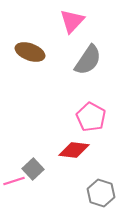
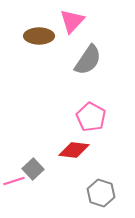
brown ellipse: moved 9 px right, 16 px up; rotated 20 degrees counterclockwise
